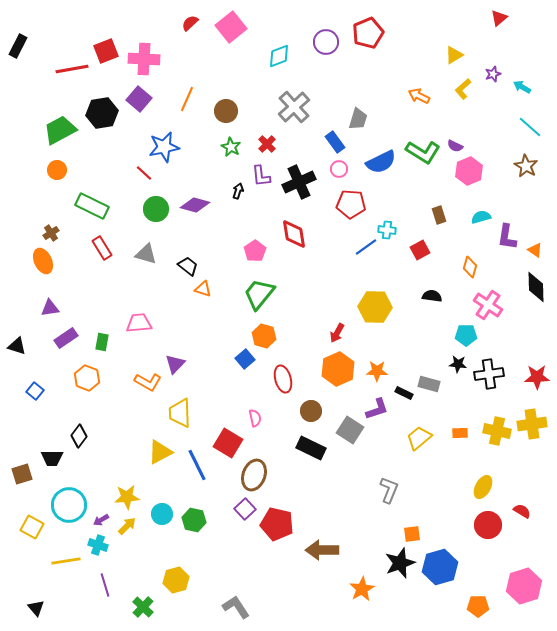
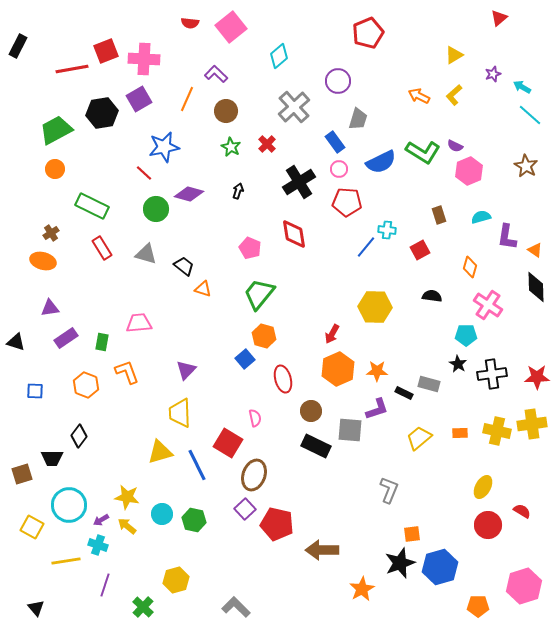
red semicircle at (190, 23): rotated 132 degrees counterclockwise
purple circle at (326, 42): moved 12 px right, 39 px down
cyan diamond at (279, 56): rotated 20 degrees counterclockwise
yellow L-shape at (463, 89): moved 9 px left, 6 px down
purple square at (139, 99): rotated 20 degrees clockwise
cyan line at (530, 127): moved 12 px up
green trapezoid at (60, 130): moved 4 px left
orange circle at (57, 170): moved 2 px left, 1 px up
purple L-shape at (261, 176): moved 45 px left, 102 px up; rotated 140 degrees clockwise
black cross at (299, 182): rotated 8 degrees counterclockwise
red pentagon at (351, 204): moved 4 px left, 2 px up
purple diamond at (195, 205): moved 6 px left, 11 px up
blue line at (366, 247): rotated 15 degrees counterclockwise
pink pentagon at (255, 251): moved 5 px left, 3 px up; rotated 15 degrees counterclockwise
orange ellipse at (43, 261): rotated 50 degrees counterclockwise
black trapezoid at (188, 266): moved 4 px left
red arrow at (337, 333): moved 5 px left, 1 px down
black triangle at (17, 346): moved 1 px left, 4 px up
purple triangle at (175, 364): moved 11 px right, 6 px down
black star at (458, 364): rotated 24 degrees clockwise
black cross at (489, 374): moved 3 px right
orange hexagon at (87, 378): moved 1 px left, 7 px down
orange L-shape at (148, 382): moved 21 px left, 10 px up; rotated 140 degrees counterclockwise
blue square at (35, 391): rotated 36 degrees counterclockwise
gray square at (350, 430): rotated 28 degrees counterclockwise
black rectangle at (311, 448): moved 5 px right, 2 px up
yellow triangle at (160, 452): rotated 12 degrees clockwise
yellow star at (127, 497): rotated 15 degrees clockwise
yellow arrow at (127, 526): rotated 96 degrees counterclockwise
purple line at (105, 585): rotated 35 degrees clockwise
gray L-shape at (236, 607): rotated 12 degrees counterclockwise
